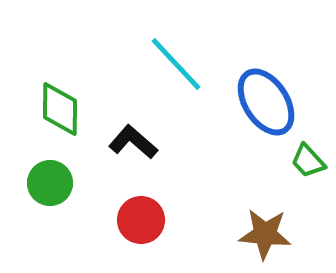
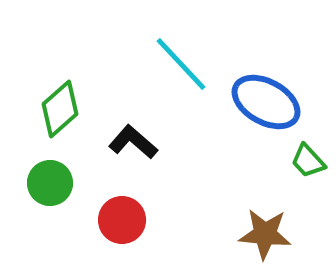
cyan line: moved 5 px right
blue ellipse: rotated 28 degrees counterclockwise
green diamond: rotated 48 degrees clockwise
red circle: moved 19 px left
